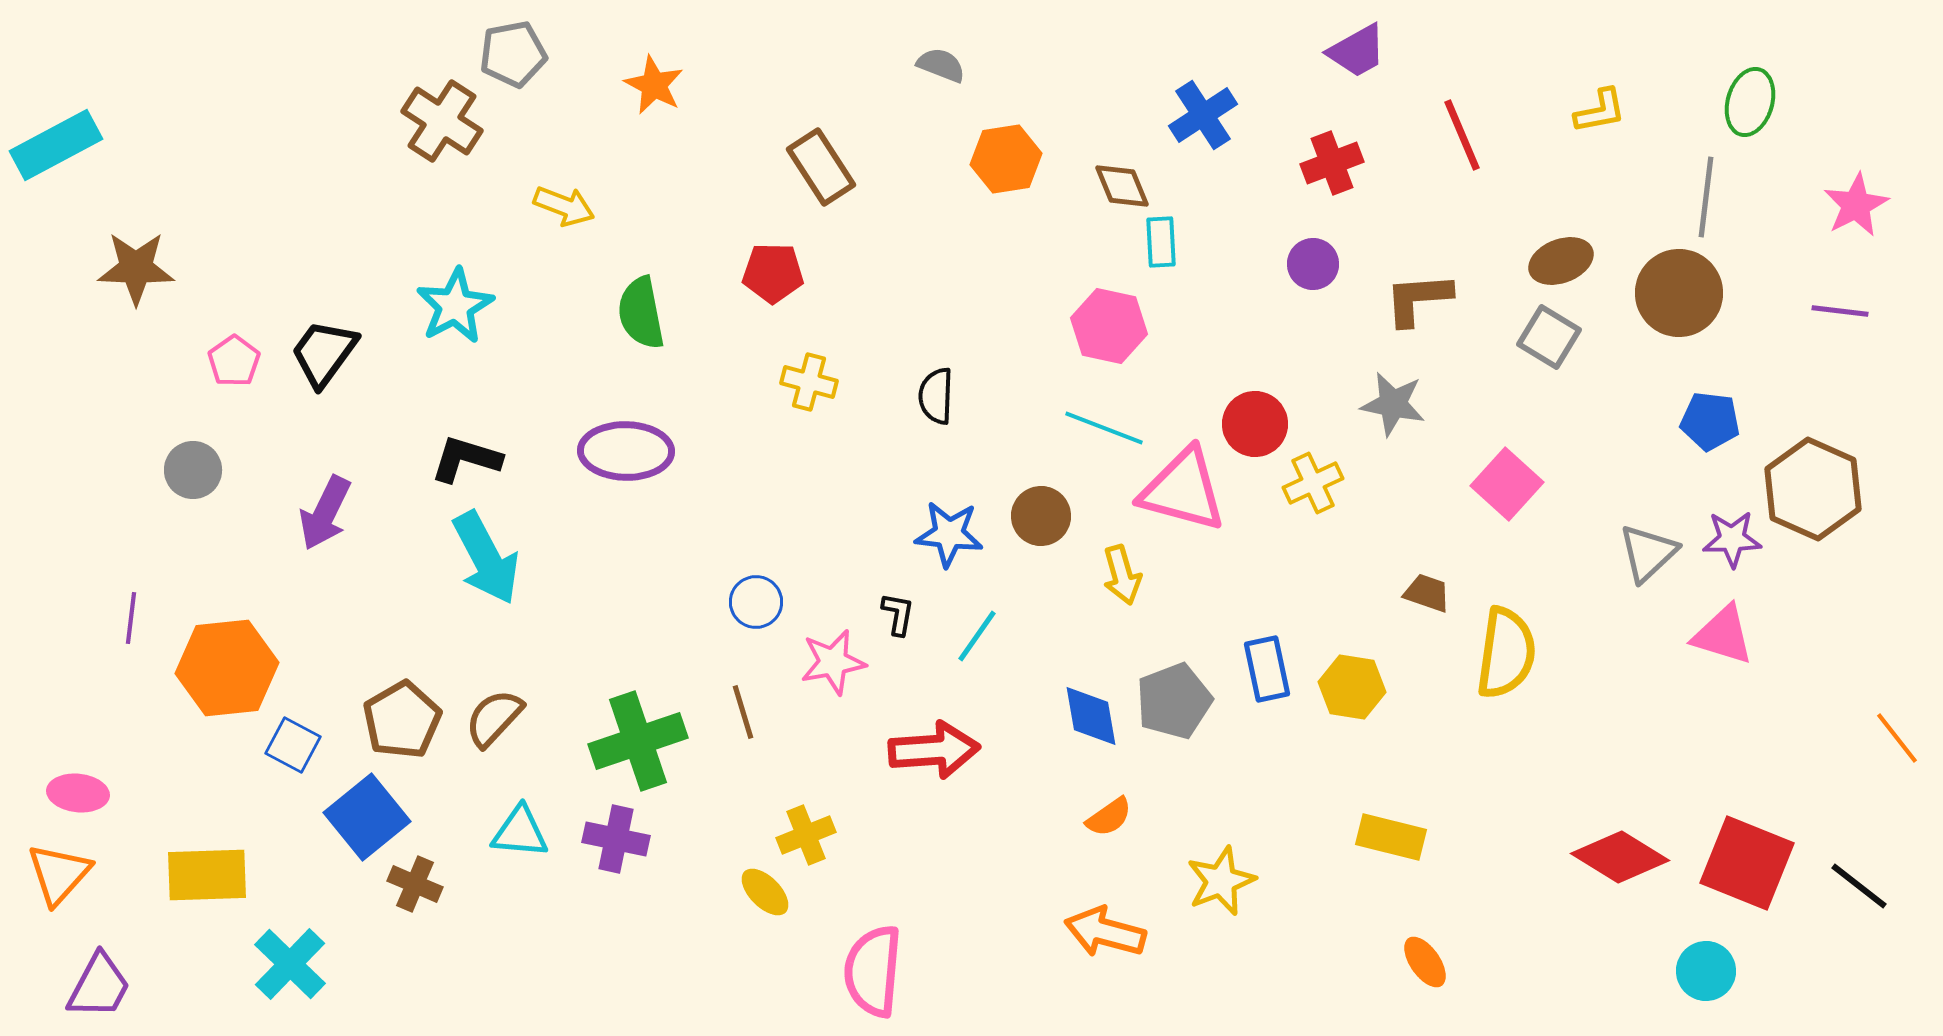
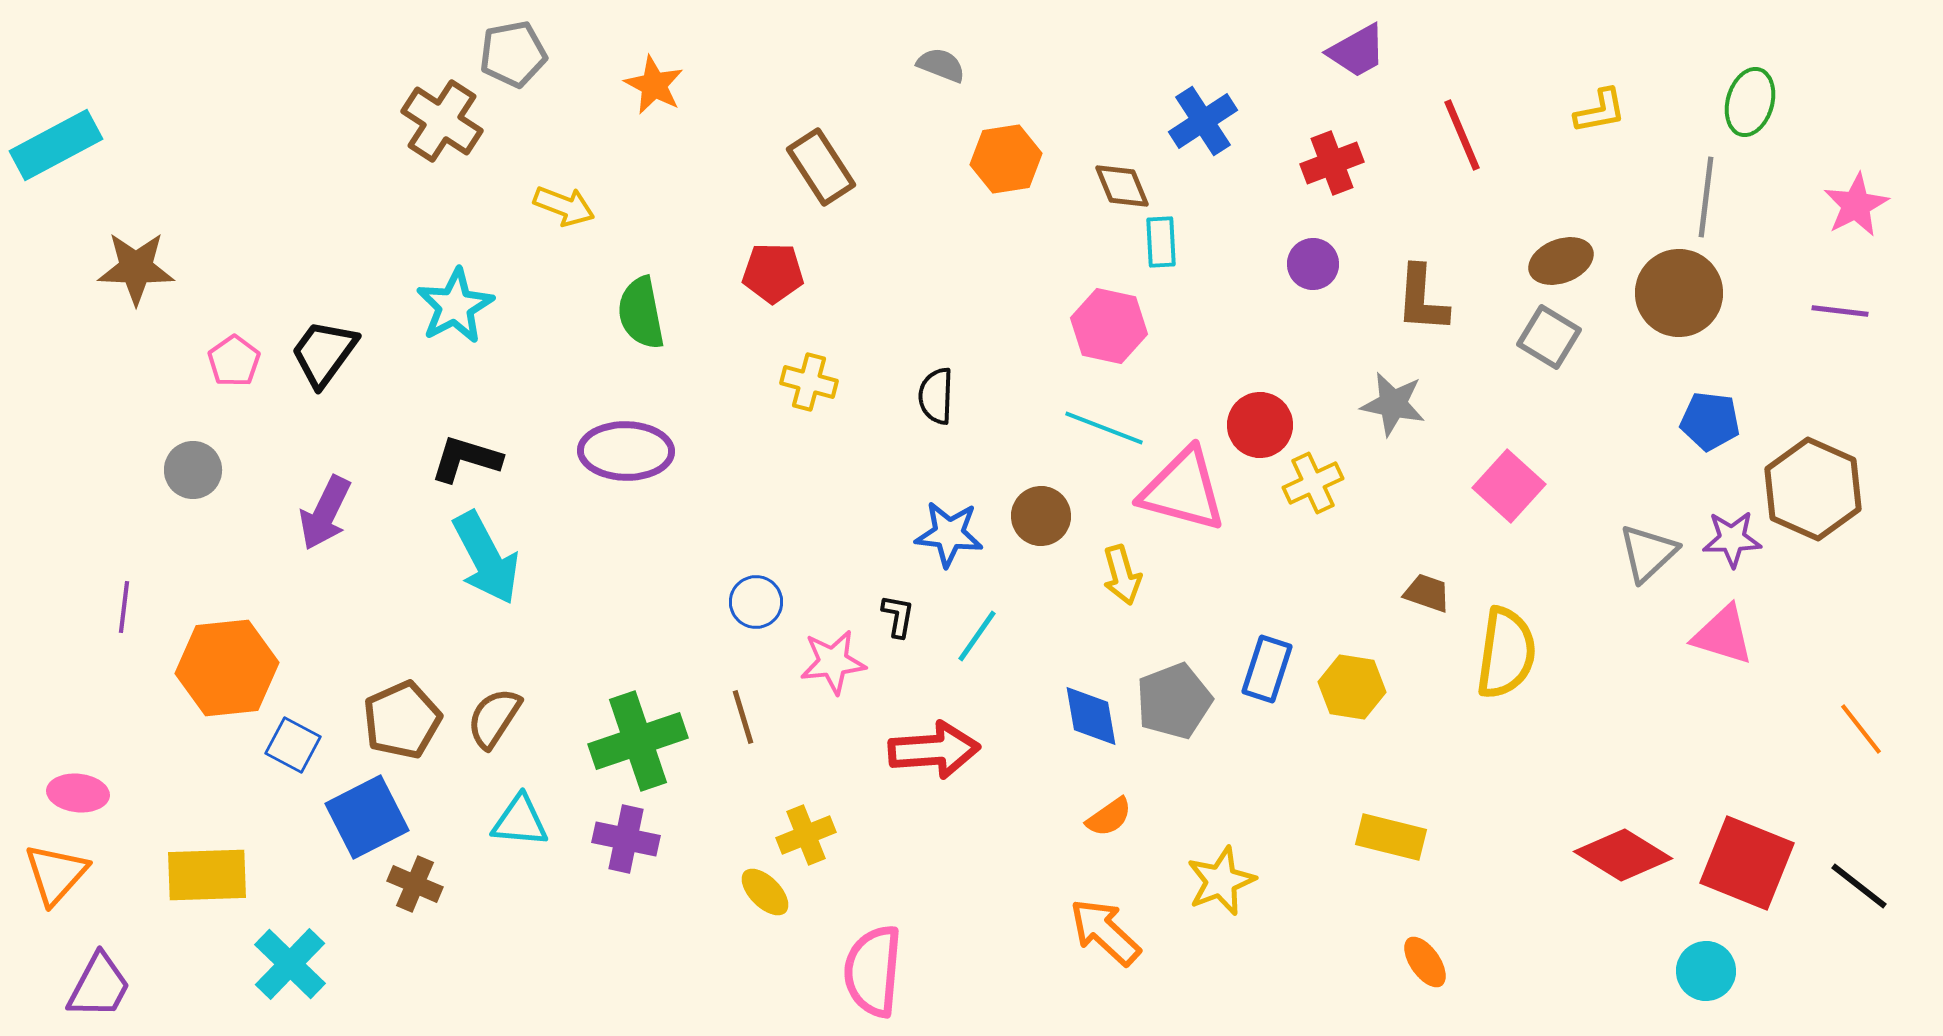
blue cross at (1203, 115): moved 6 px down
brown L-shape at (1418, 299): moved 4 px right; rotated 82 degrees counterclockwise
red circle at (1255, 424): moved 5 px right, 1 px down
pink square at (1507, 484): moved 2 px right, 2 px down
black L-shape at (898, 614): moved 2 px down
purple line at (131, 618): moved 7 px left, 11 px up
pink star at (833, 662): rotated 4 degrees clockwise
blue rectangle at (1267, 669): rotated 30 degrees clockwise
brown line at (743, 712): moved 5 px down
brown semicircle at (494, 718): rotated 10 degrees counterclockwise
brown pentagon at (402, 720): rotated 6 degrees clockwise
orange line at (1897, 738): moved 36 px left, 9 px up
blue square at (367, 817): rotated 12 degrees clockwise
cyan triangle at (520, 832): moved 11 px up
purple cross at (616, 839): moved 10 px right
red diamond at (1620, 857): moved 3 px right, 2 px up
orange triangle at (59, 874): moved 3 px left
orange arrow at (1105, 932): rotated 28 degrees clockwise
